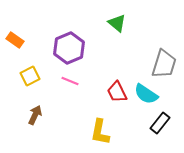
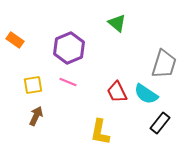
yellow square: moved 3 px right, 9 px down; rotated 18 degrees clockwise
pink line: moved 2 px left, 1 px down
brown arrow: moved 1 px right, 1 px down
